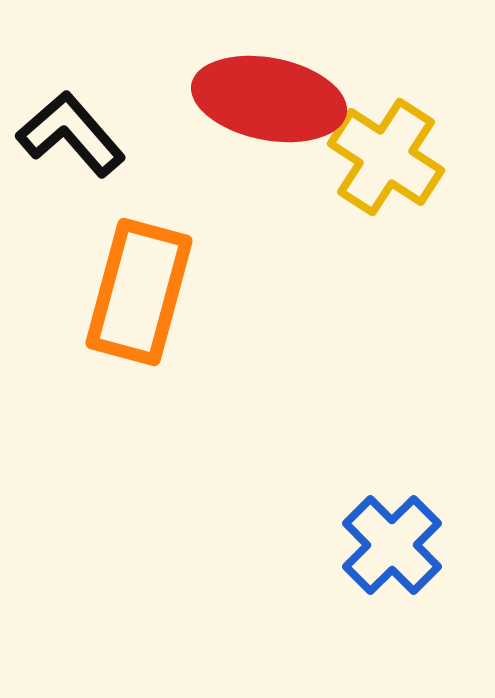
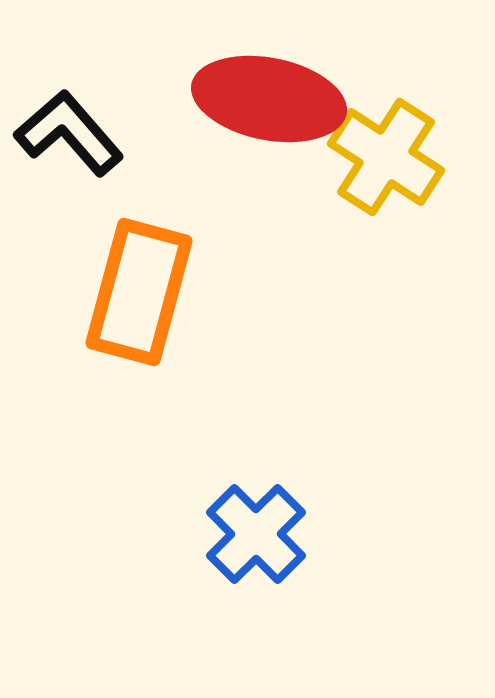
black L-shape: moved 2 px left, 1 px up
blue cross: moved 136 px left, 11 px up
